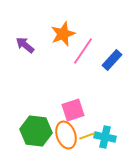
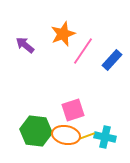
orange ellipse: rotated 60 degrees counterclockwise
